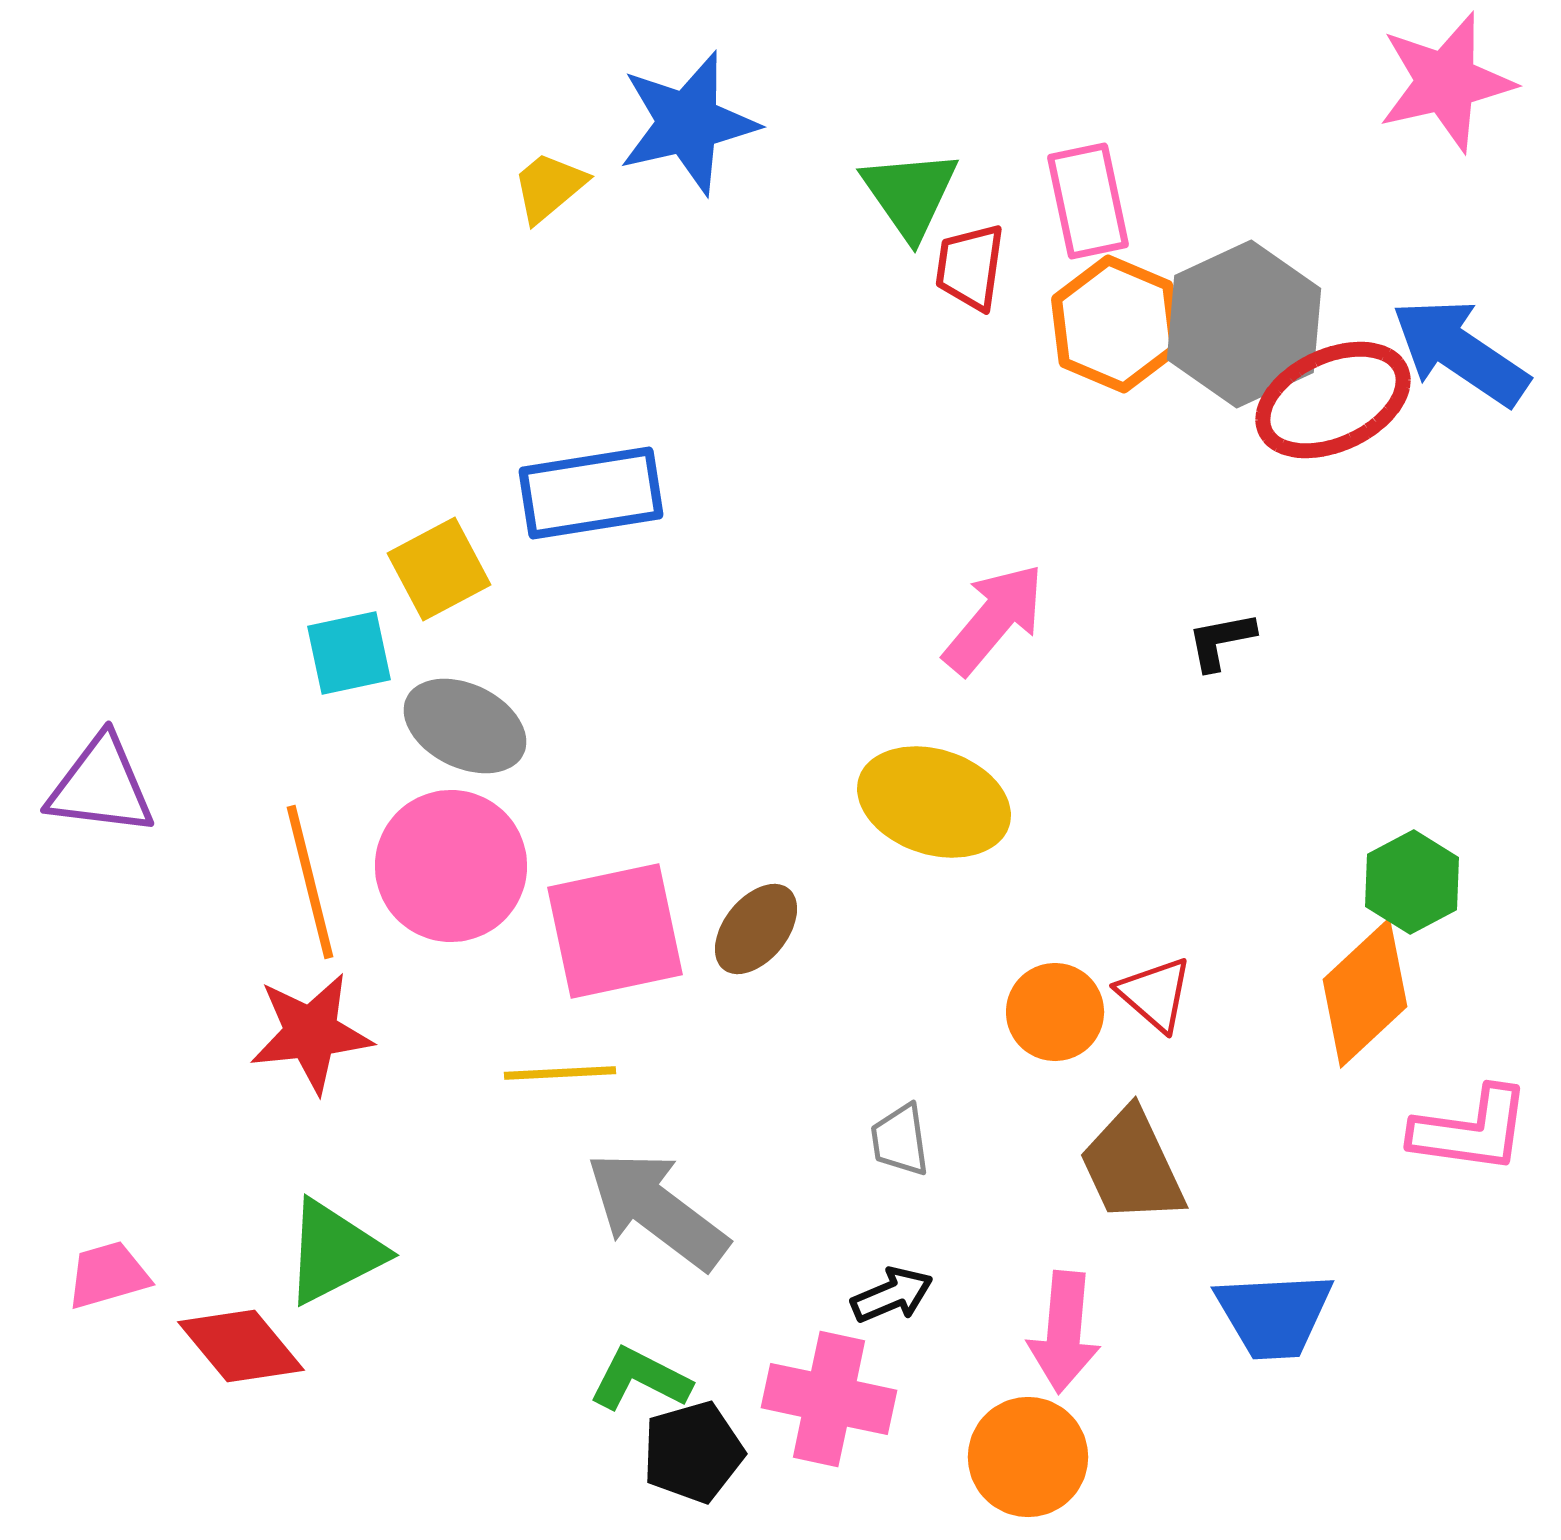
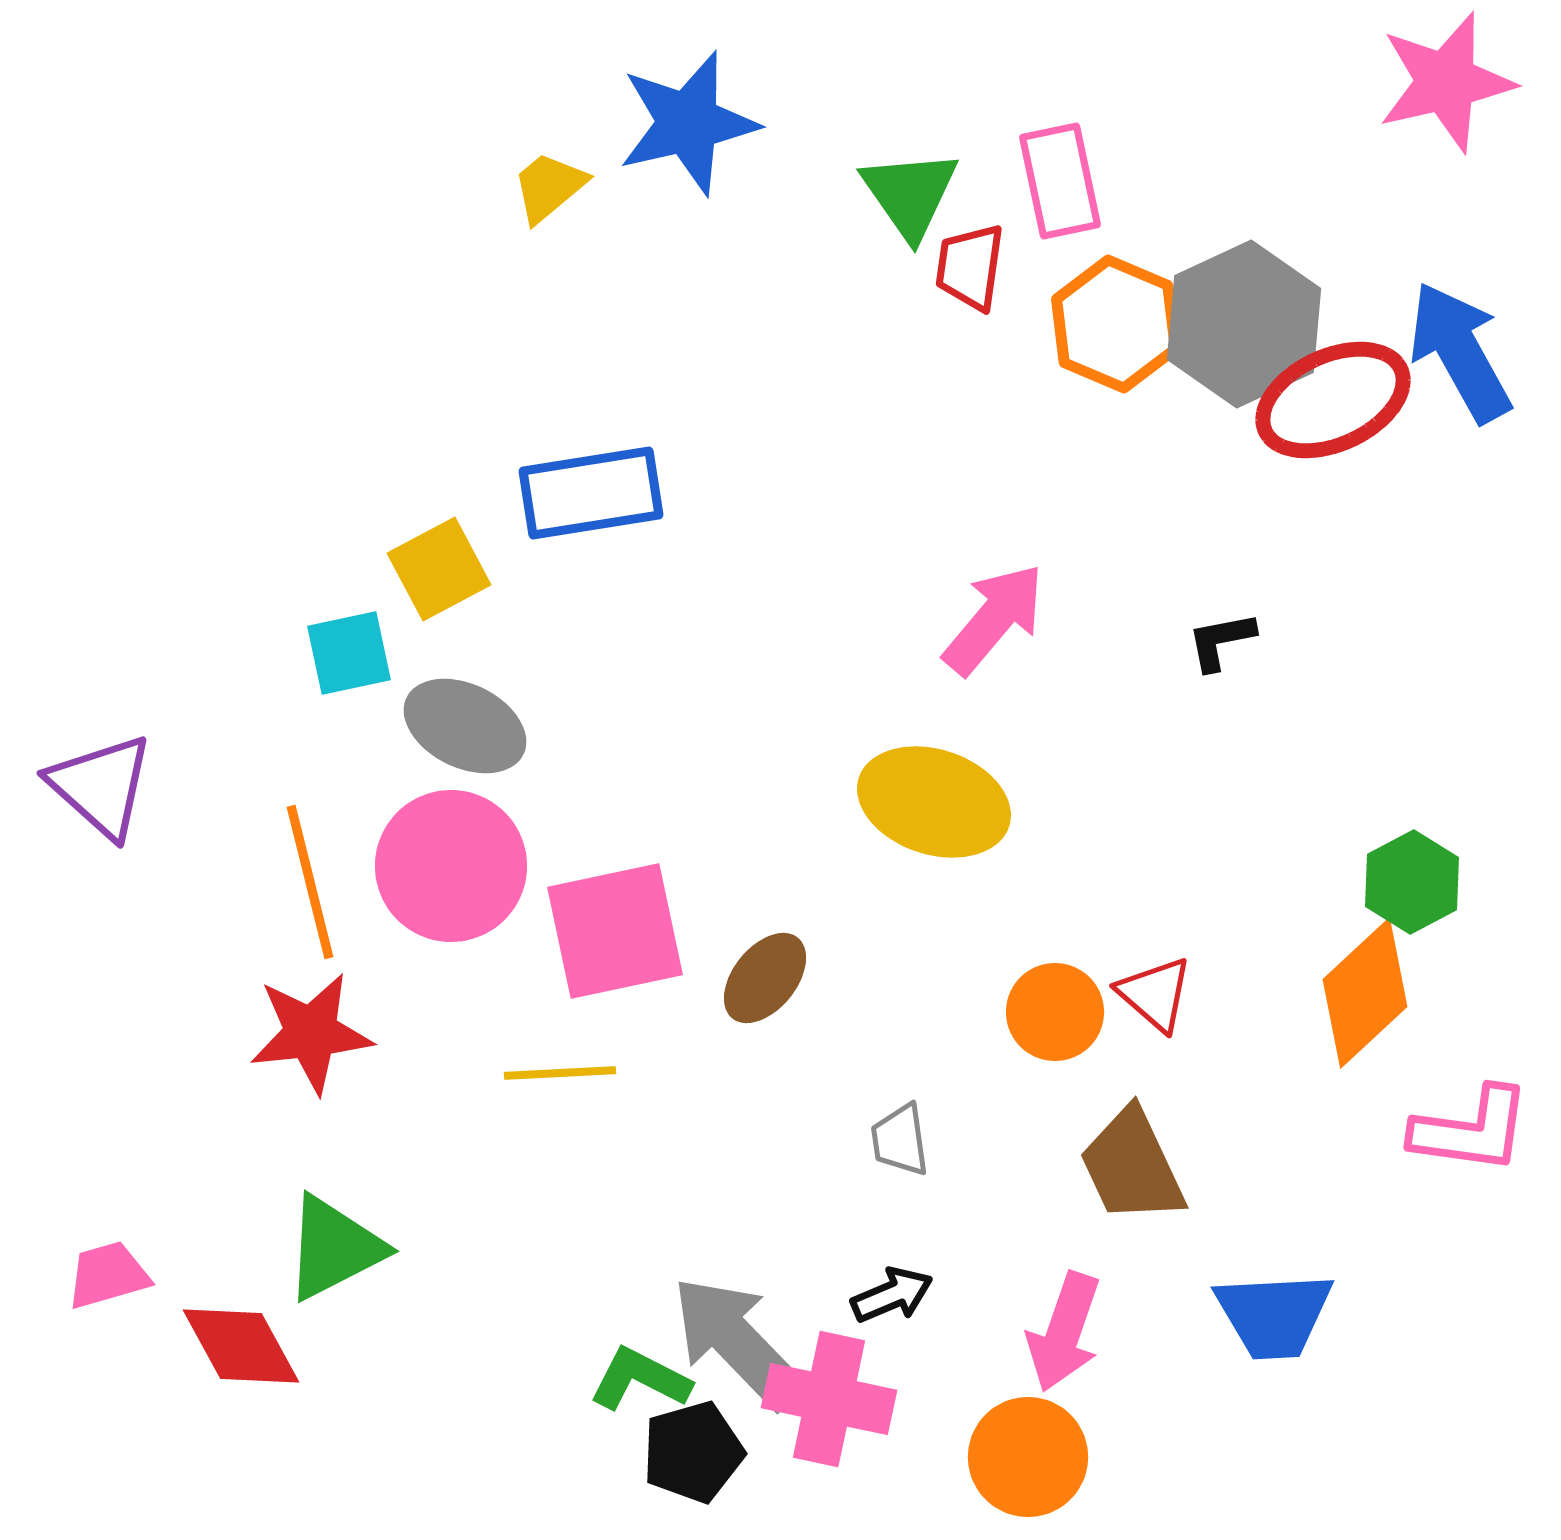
pink rectangle at (1088, 201): moved 28 px left, 20 px up
blue arrow at (1460, 352): rotated 27 degrees clockwise
purple triangle at (101, 786): rotated 35 degrees clockwise
brown ellipse at (756, 929): moved 9 px right, 49 px down
gray arrow at (657, 1210): moved 80 px right, 132 px down; rotated 9 degrees clockwise
green triangle at (334, 1252): moved 4 px up
pink arrow at (1064, 1332): rotated 14 degrees clockwise
red diamond at (241, 1346): rotated 11 degrees clockwise
